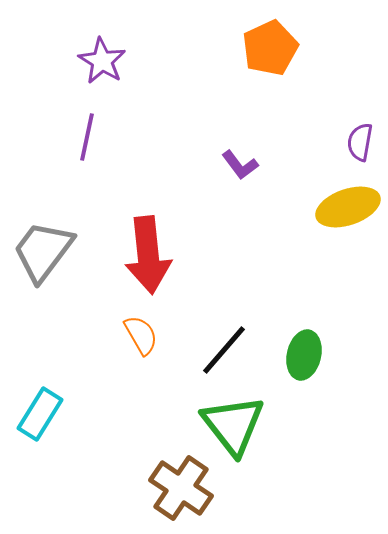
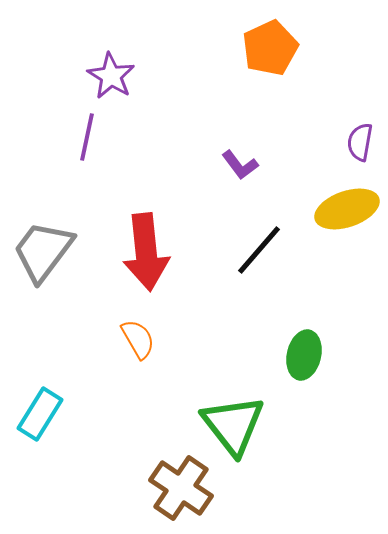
purple star: moved 9 px right, 15 px down
yellow ellipse: moved 1 px left, 2 px down
red arrow: moved 2 px left, 3 px up
orange semicircle: moved 3 px left, 4 px down
black line: moved 35 px right, 100 px up
